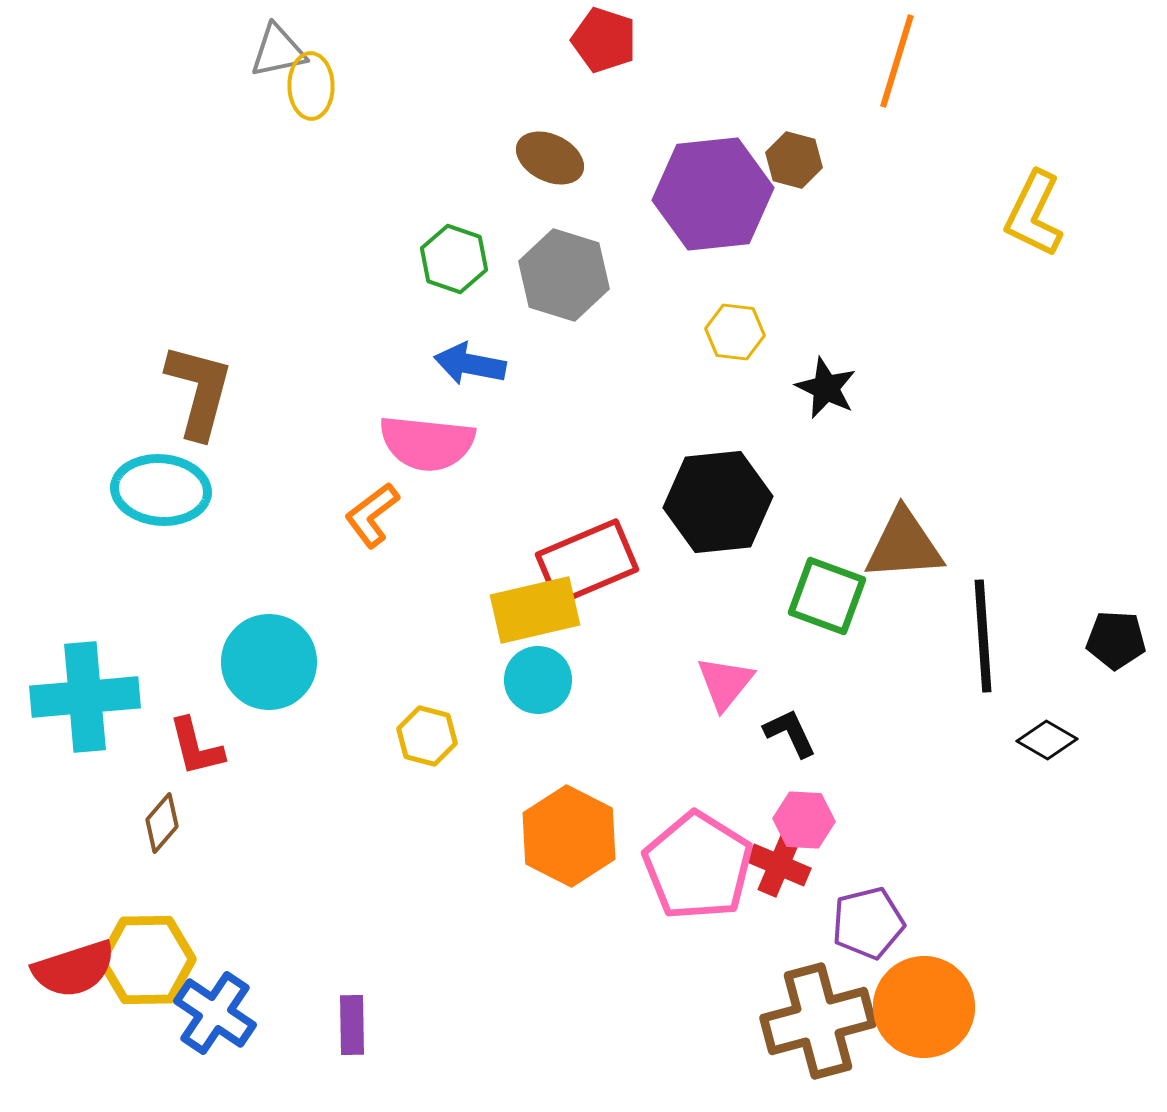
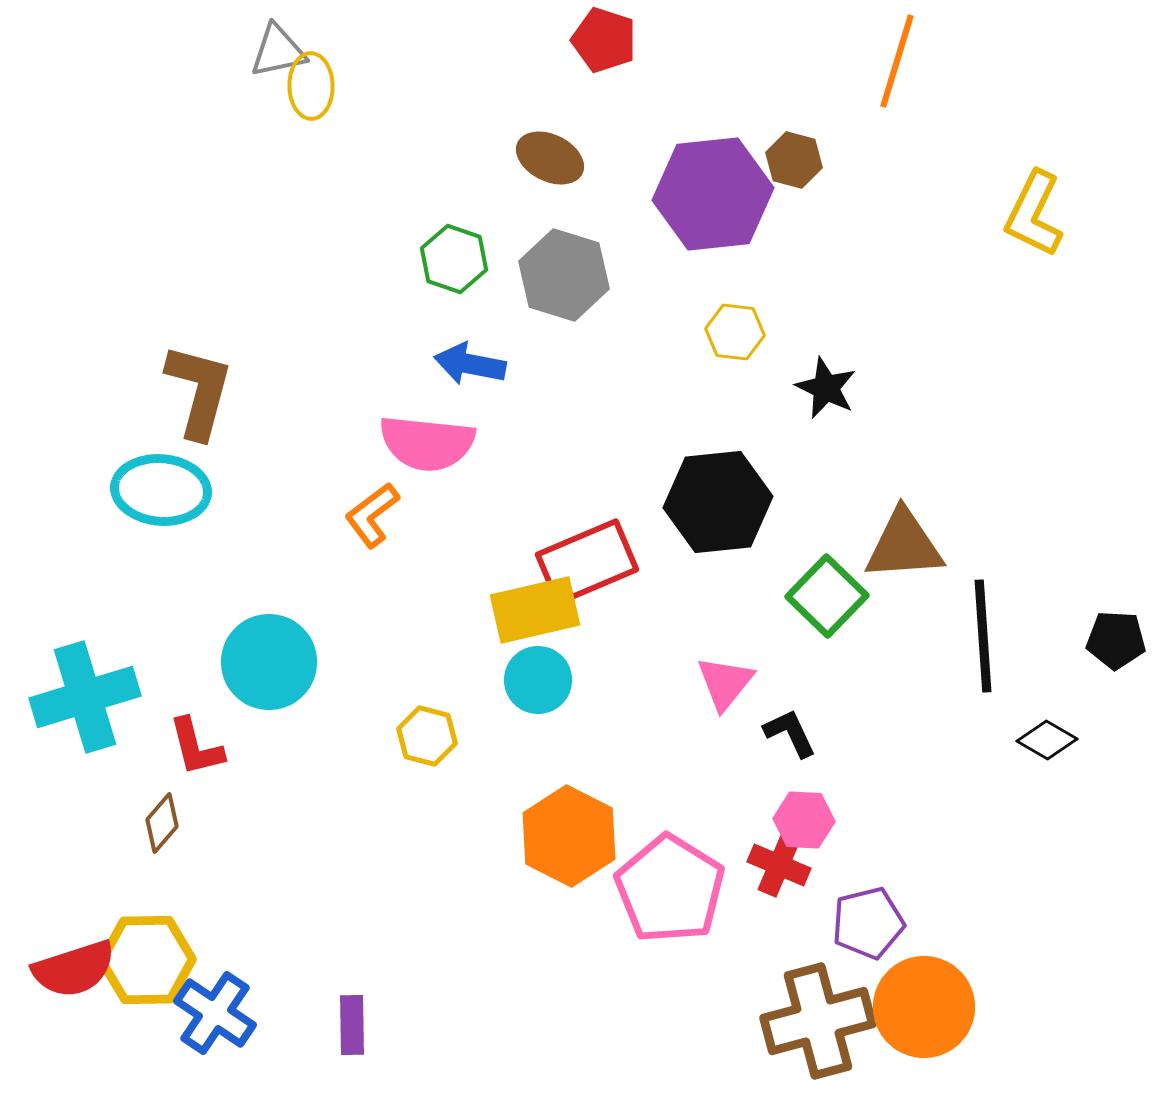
green square at (827, 596): rotated 24 degrees clockwise
cyan cross at (85, 697): rotated 12 degrees counterclockwise
pink pentagon at (698, 866): moved 28 px left, 23 px down
